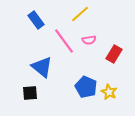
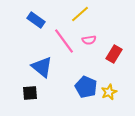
blue rectangle: rotated 18 degrees counterclockwise
yellow star: rotated 21 degrees clockwise
